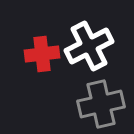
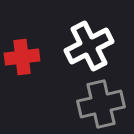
red cross: moved 20 px left, 3 px down
